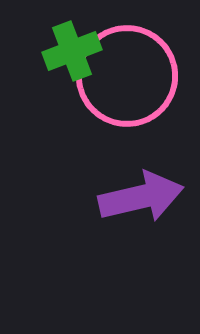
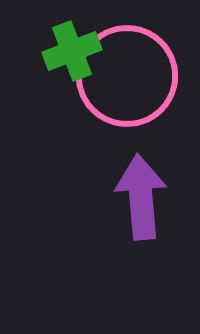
purple arrow: rotated 82 degrees counterclockwise
